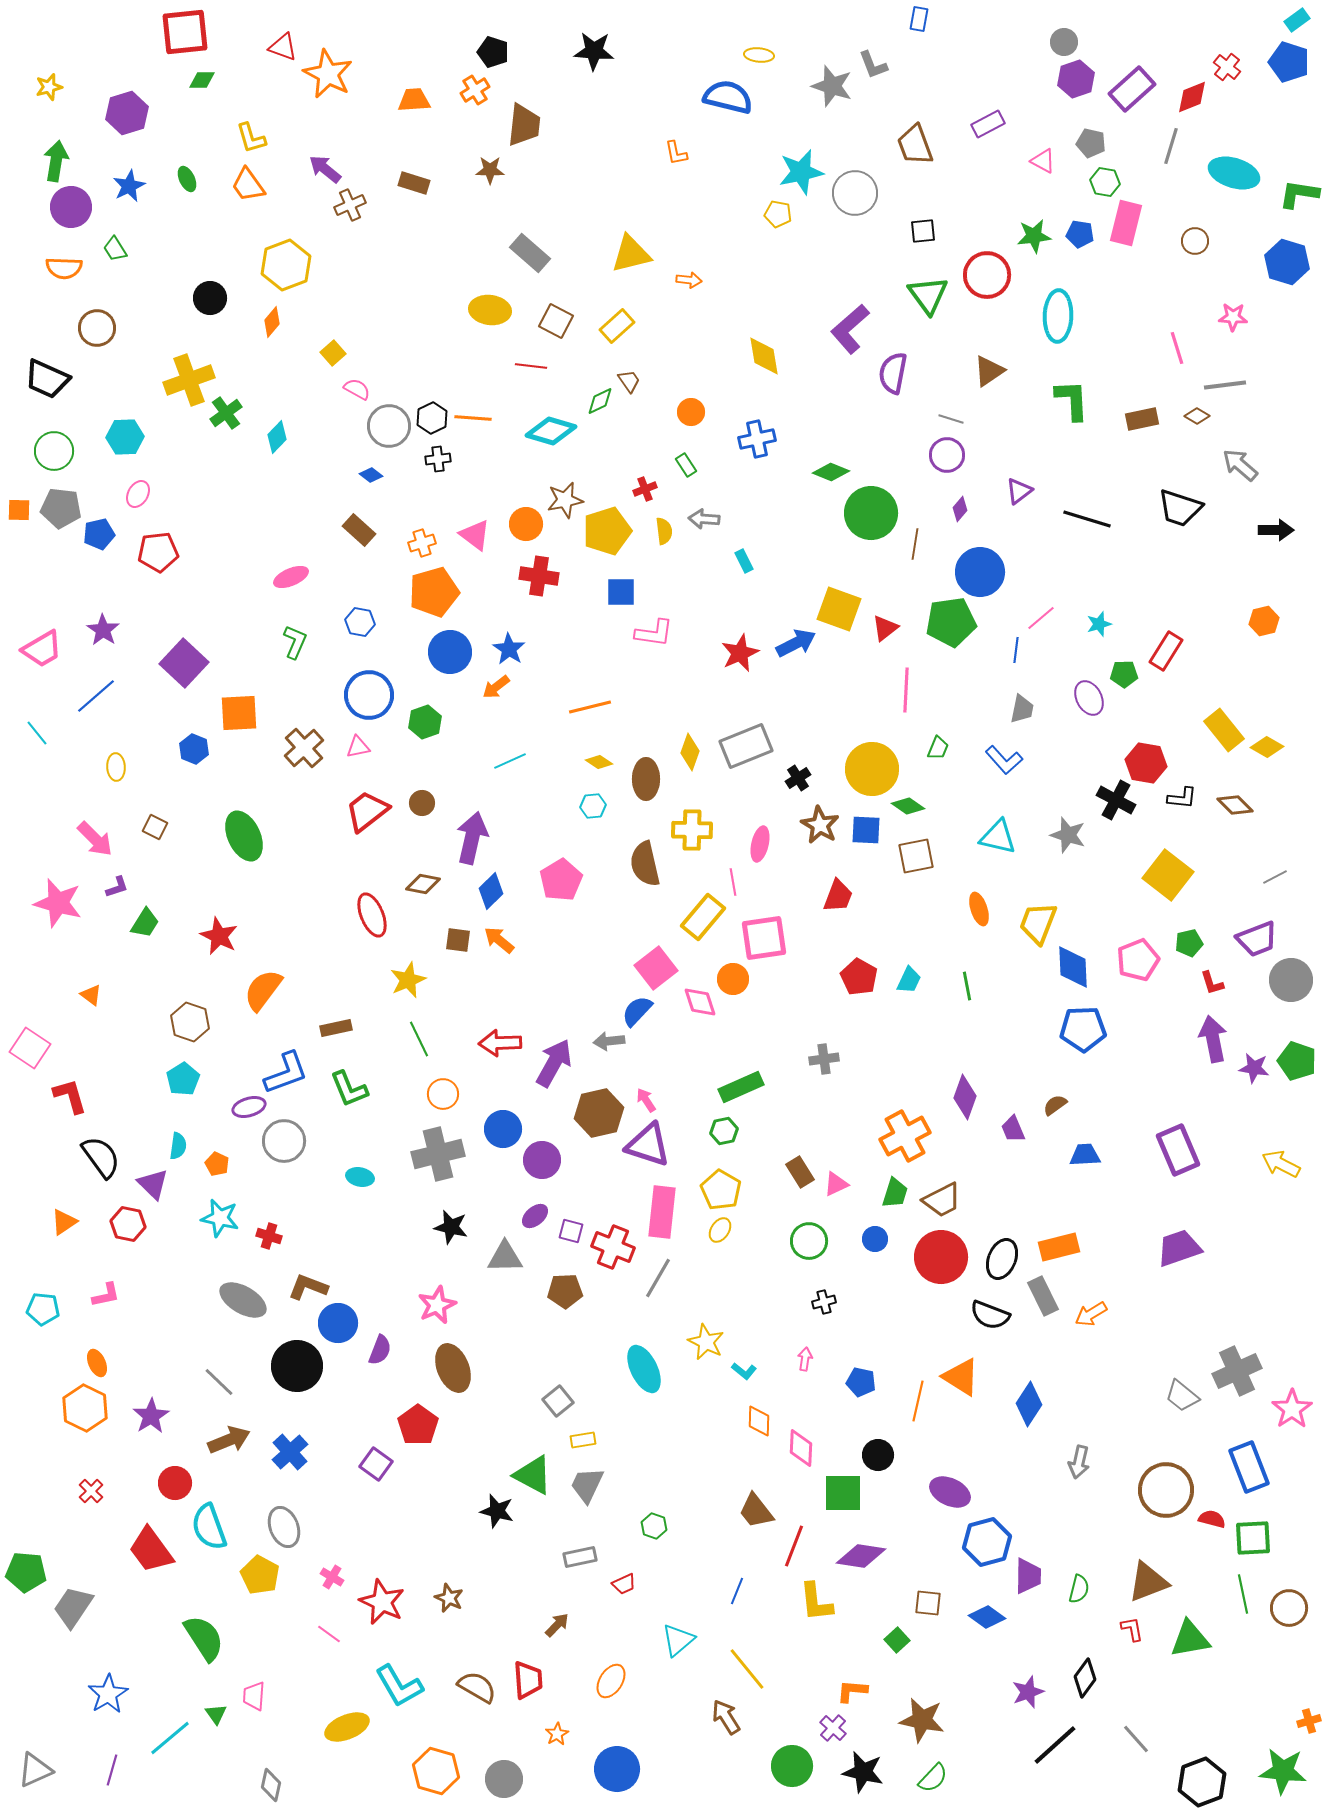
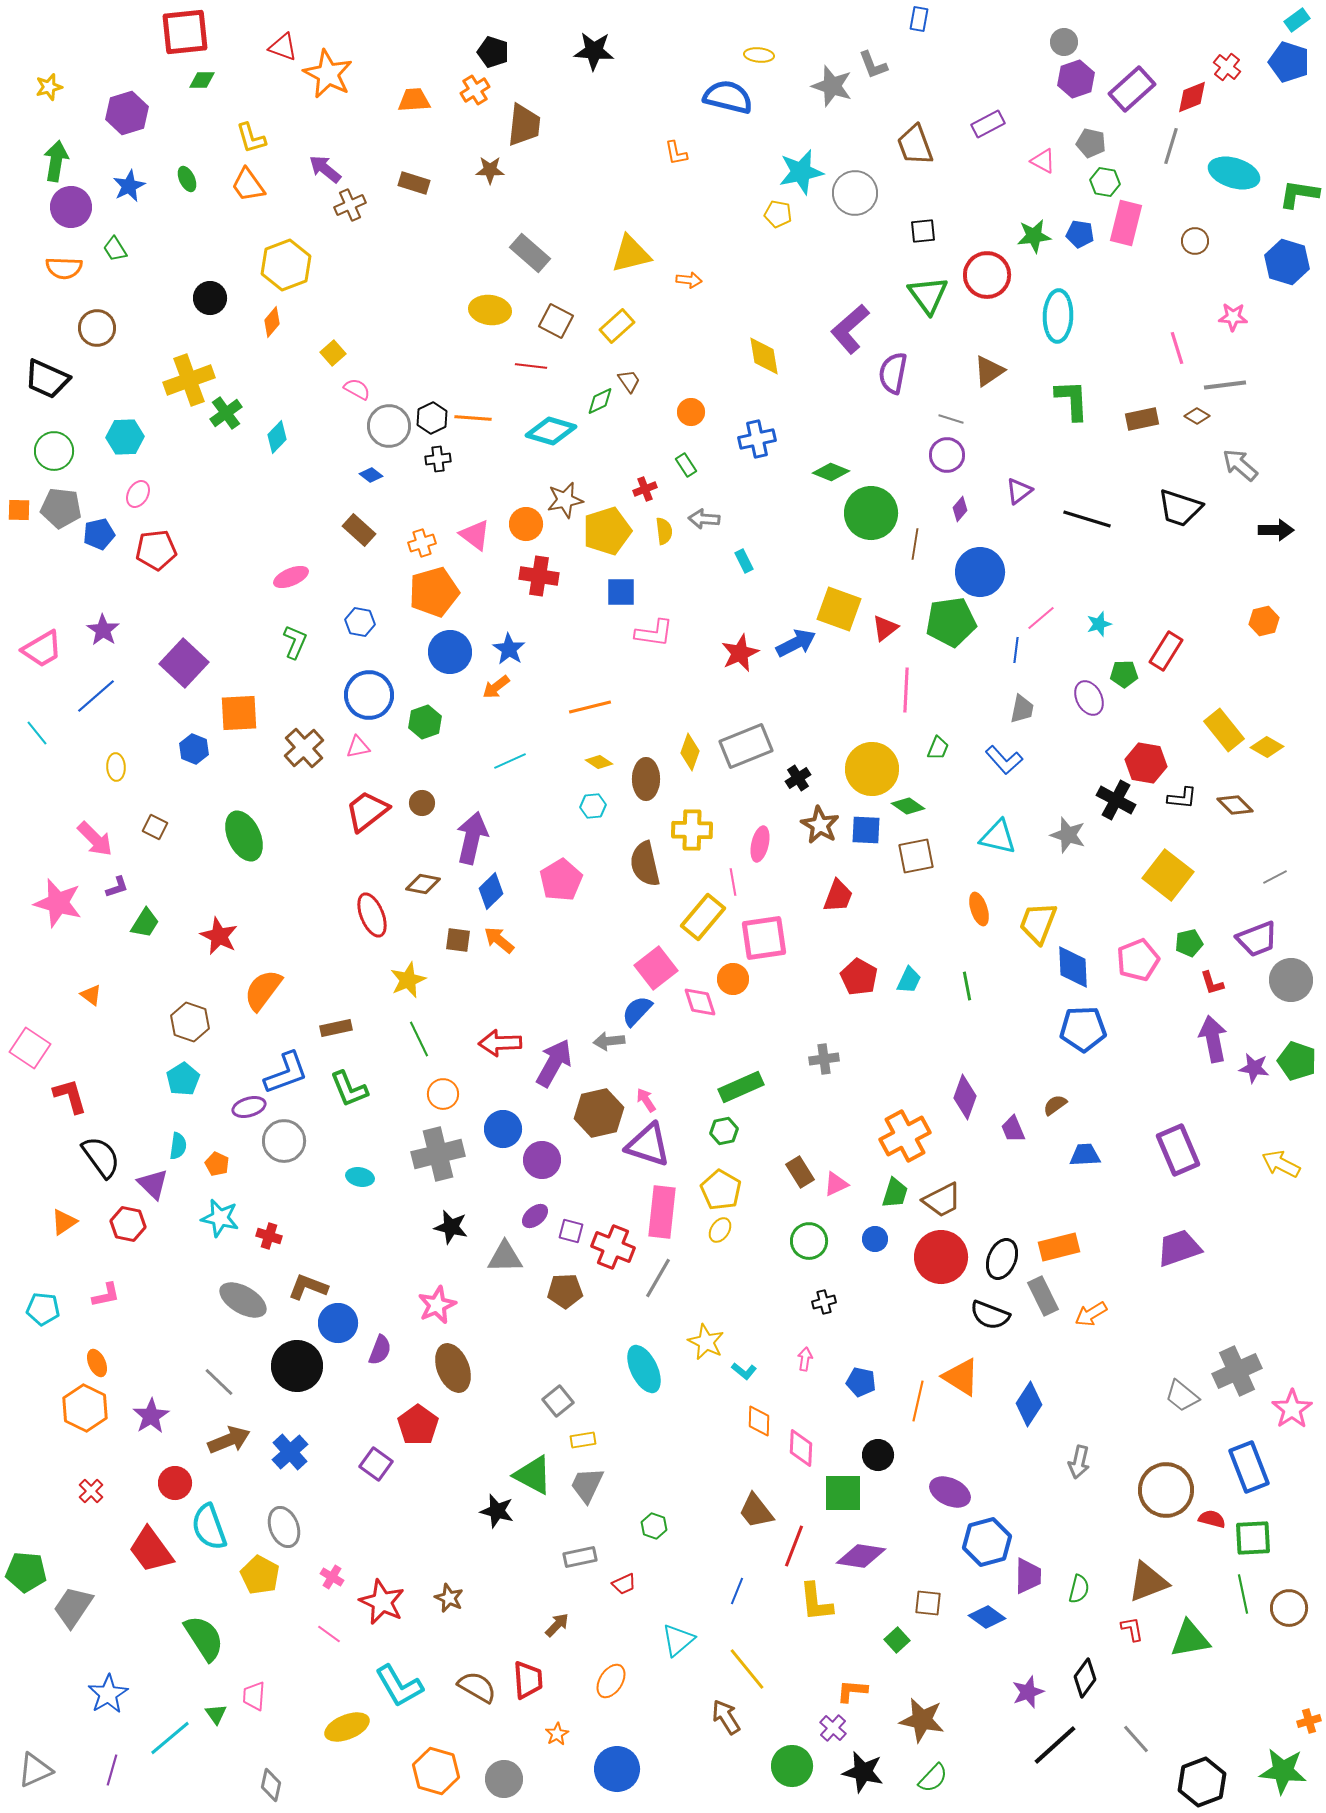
red pentagon at (158, 552): moved 2 px left, 2 px up
